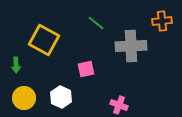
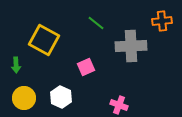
pink square: moved 2 px up; rotated 12 degrees counterclockwise
